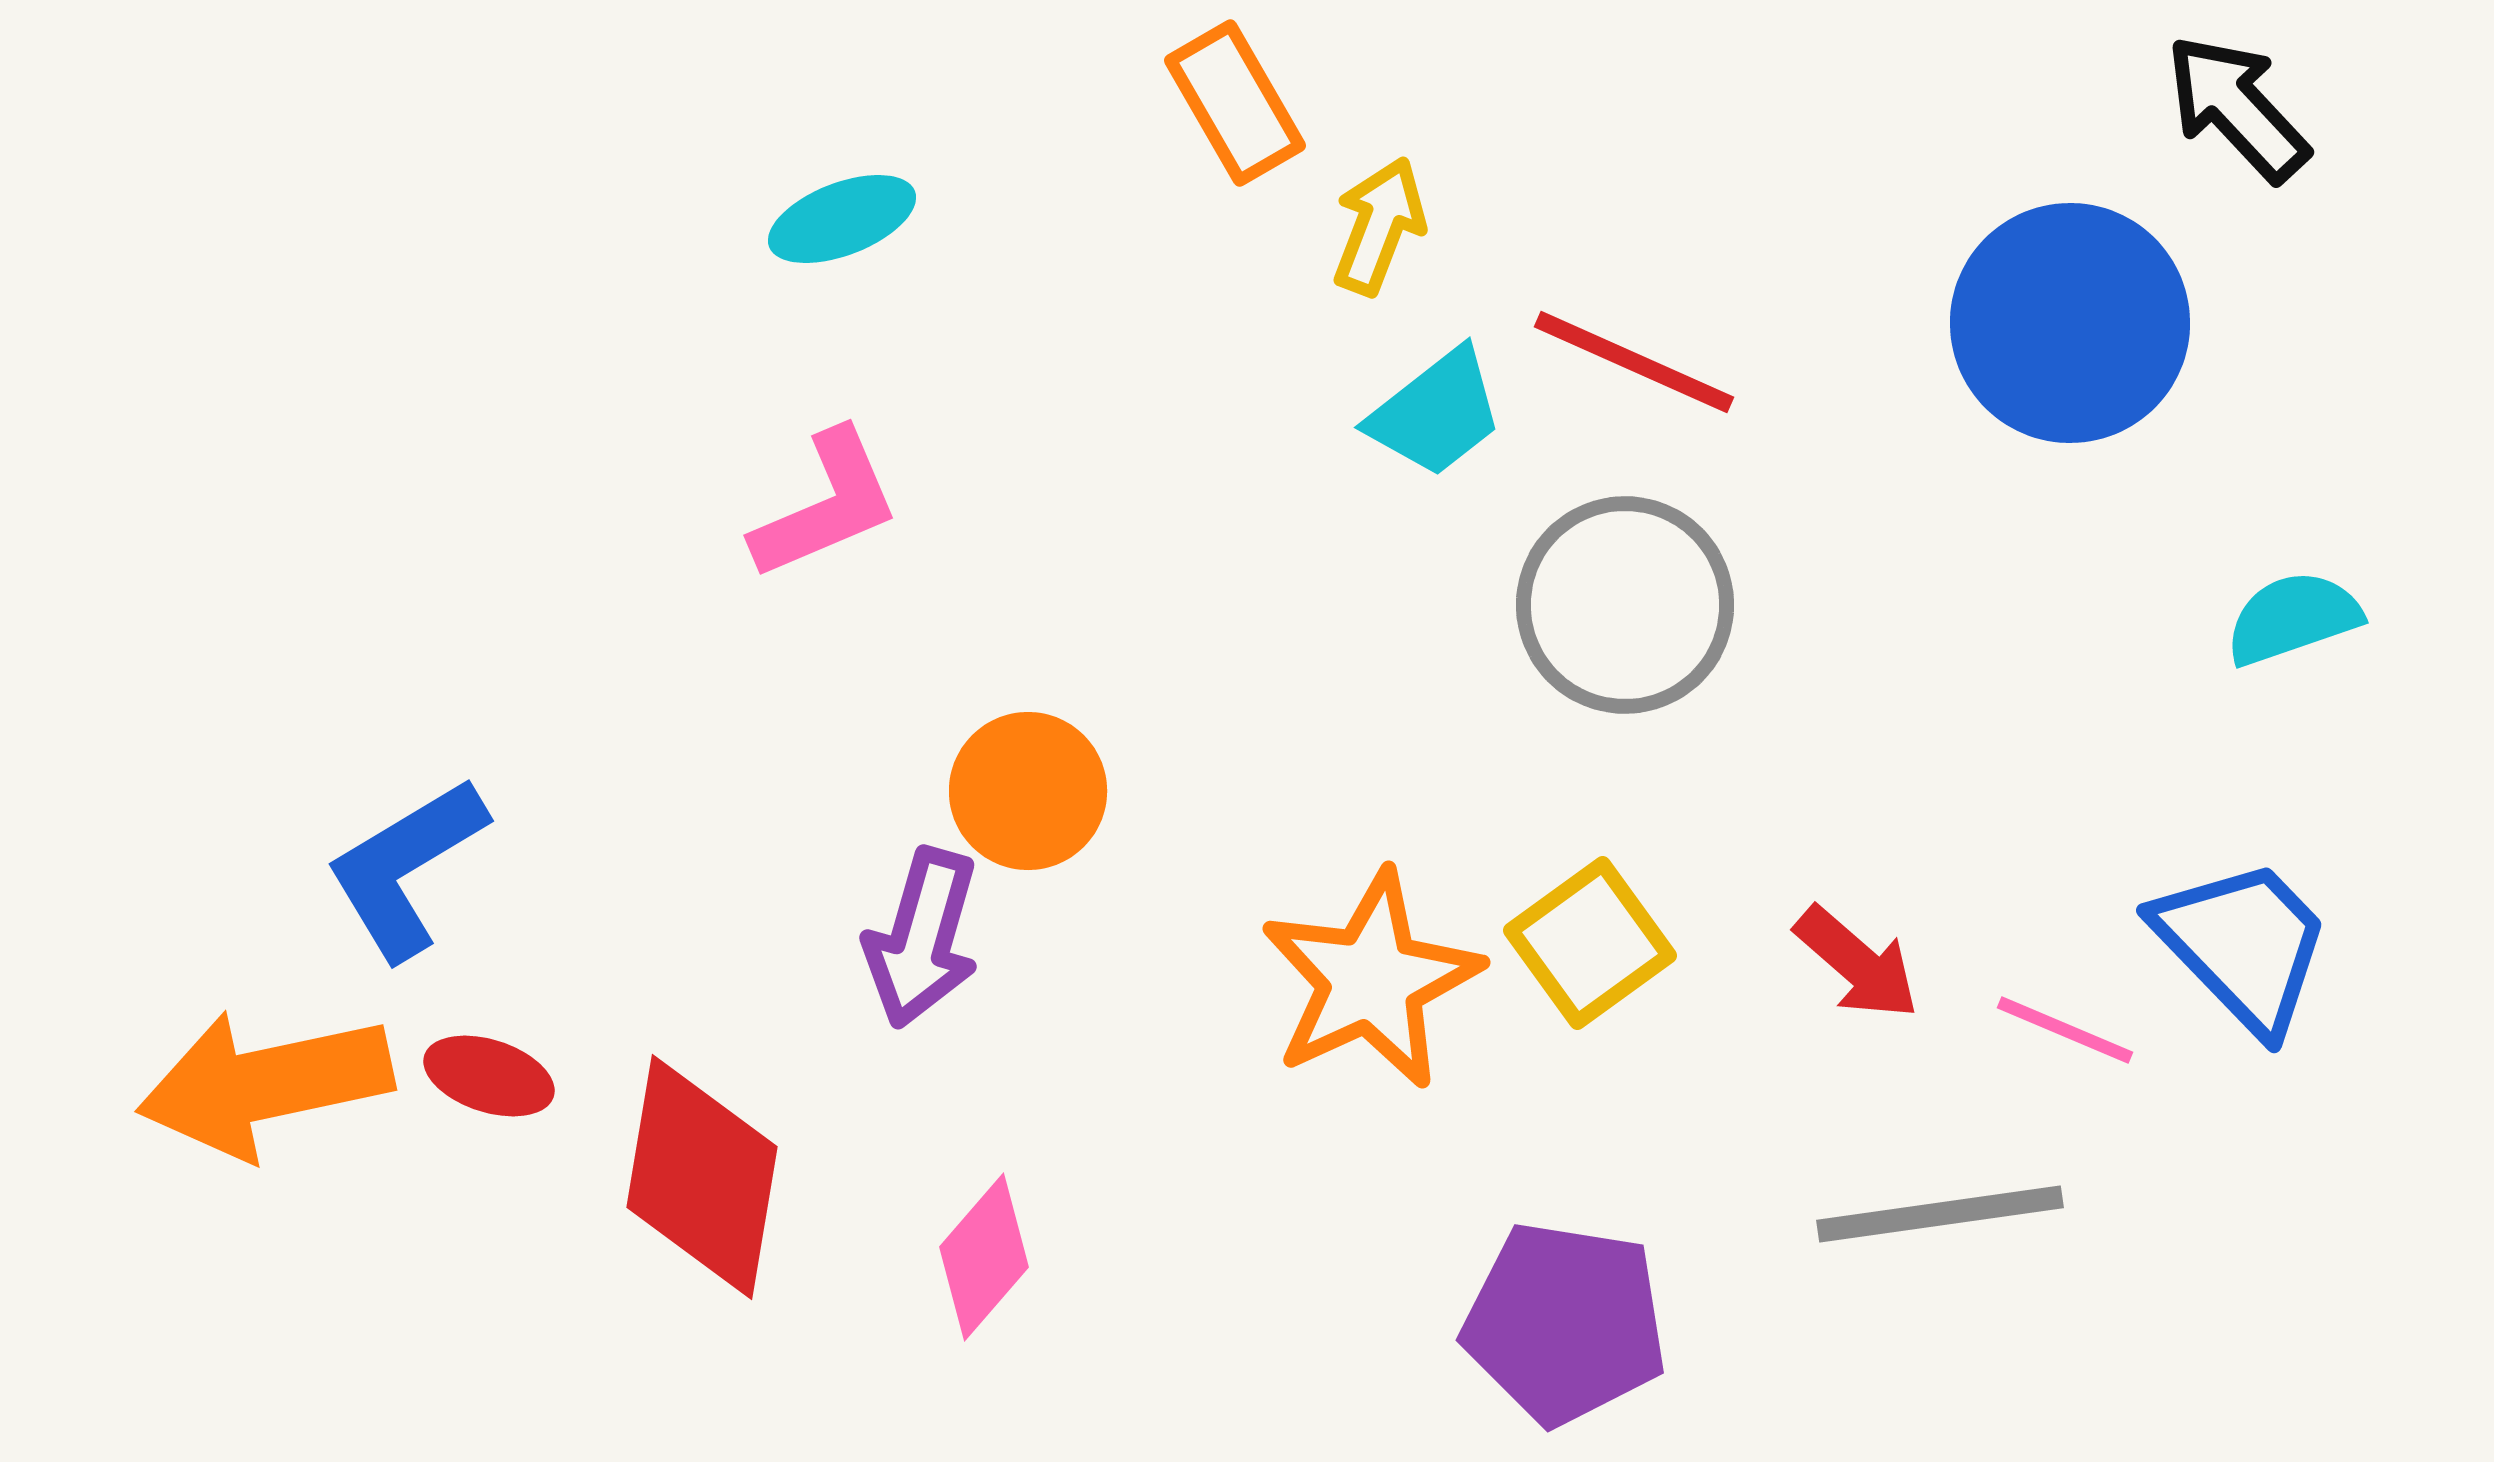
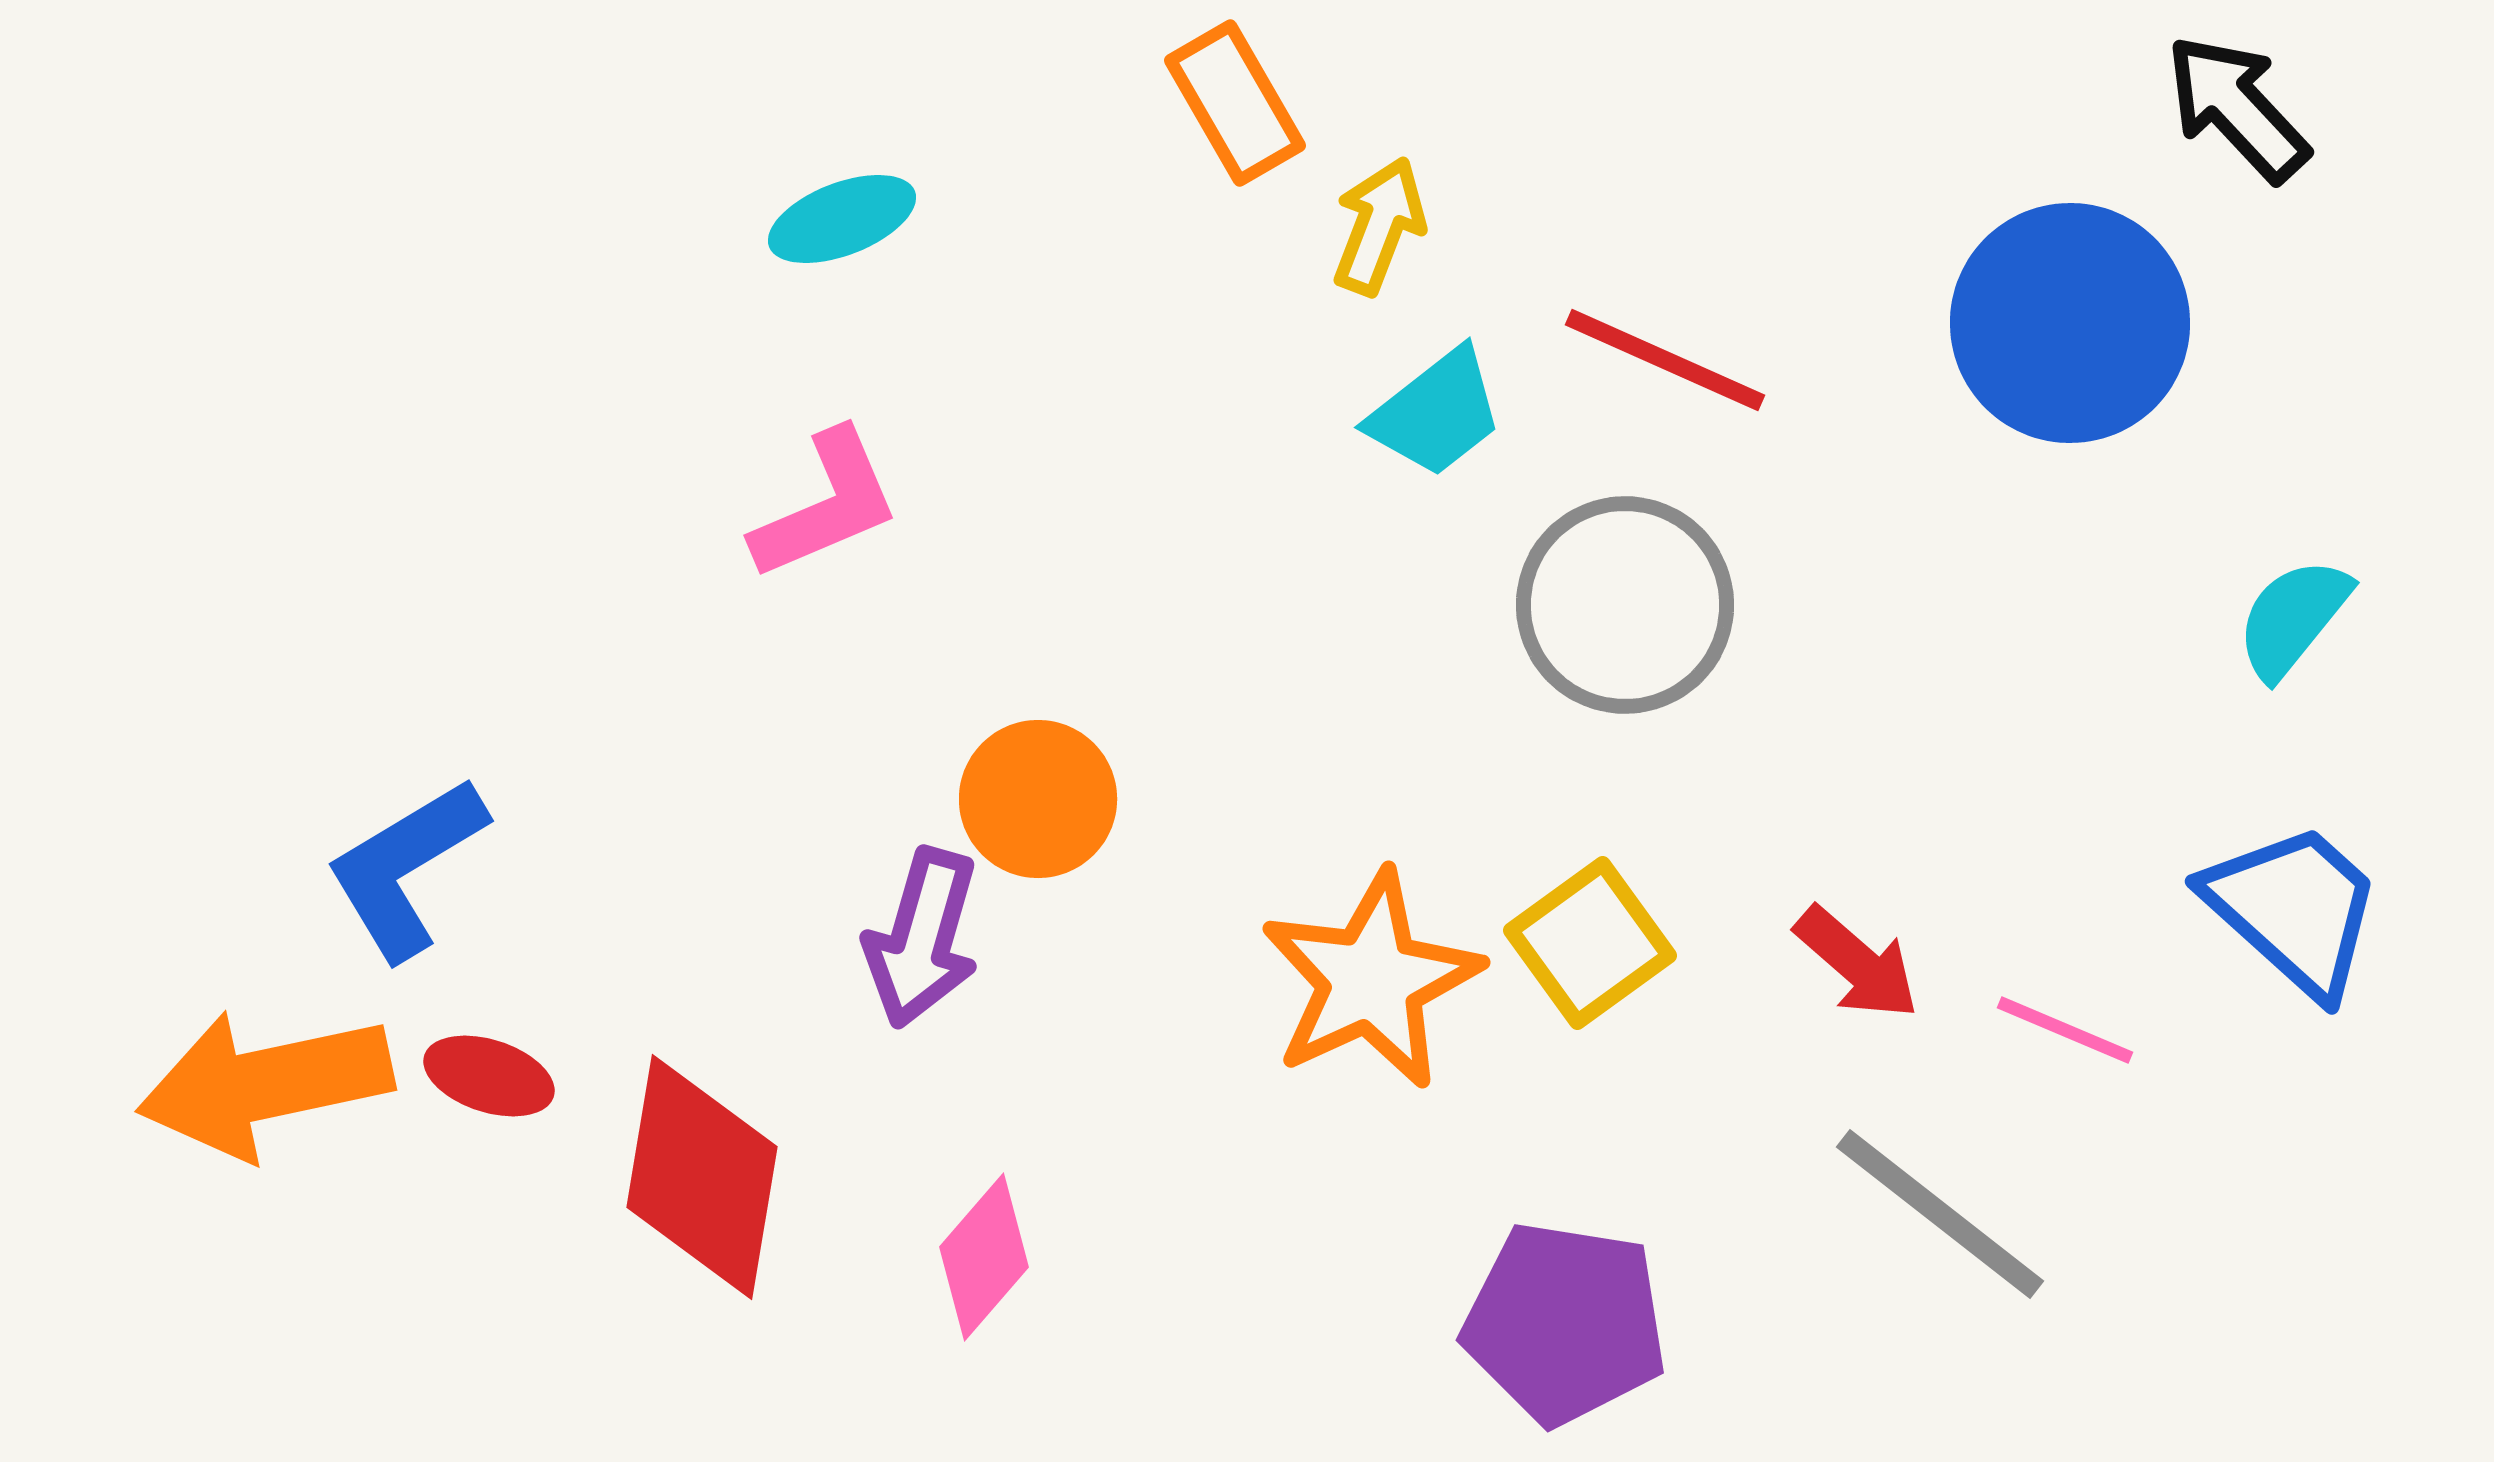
red line: moved 31 px right, 2 px up
cyan semicircle: rotated 32 degrees counterclockwise
orange circle: moved 10 px right, 8 px down
blue trapezoid: moved 51 px right, 36 px up; rotated 4 degrees counterclockwise
gray line: rotated 46 degrees clockwise
